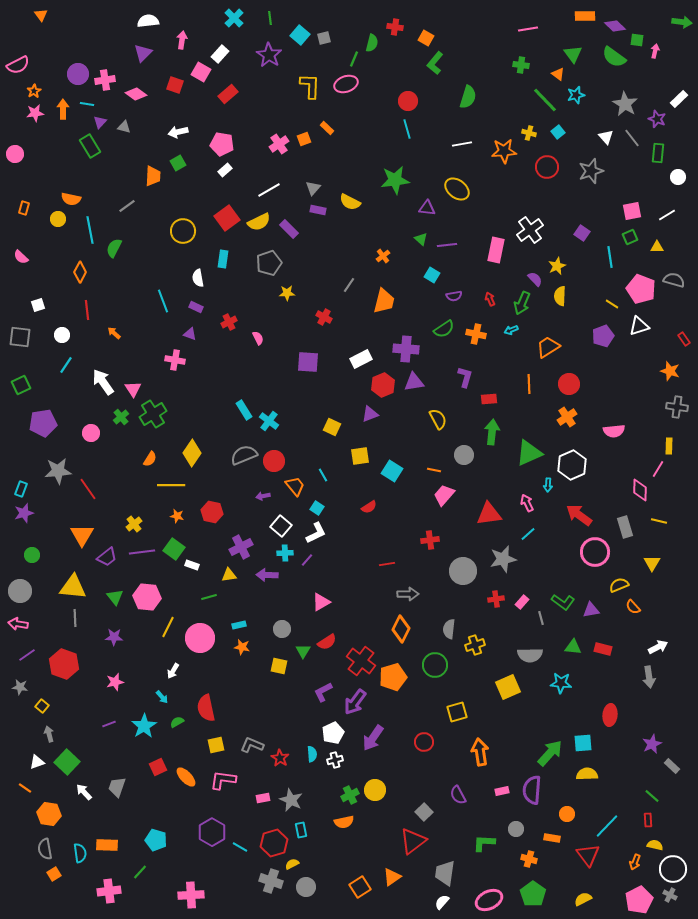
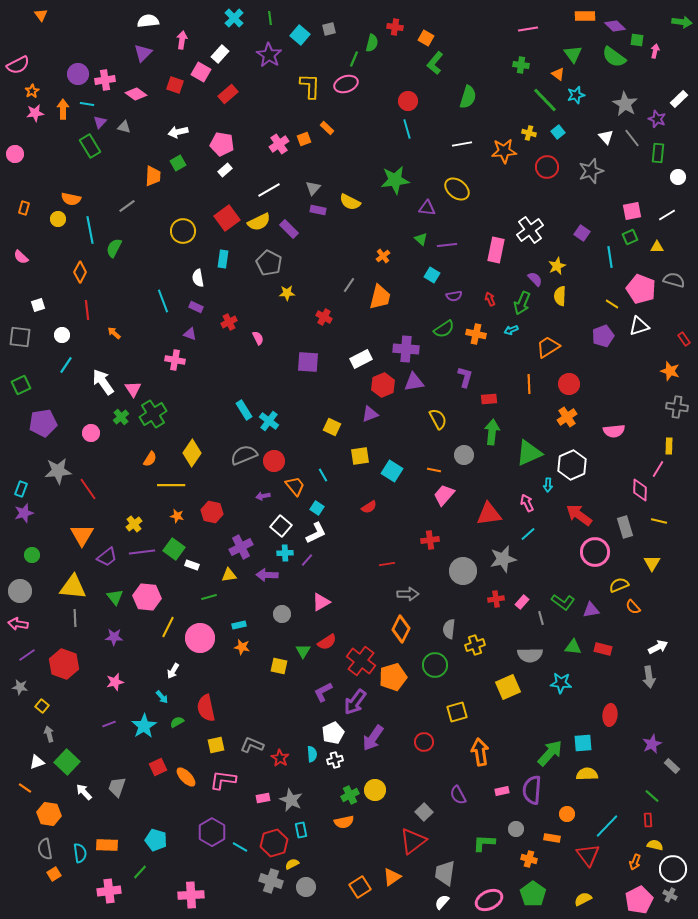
gray square at (324, 38): moved 5 px right, 9 px up
orange star at (34, 91): moved 2 px left
gray pentagon at (269, 263): rotated 25 degrees counterclockwise
orange trapezoid at (384, 301): moved 4 px left, 4 px up
gray circle at (282, 629): moved 15 px up
